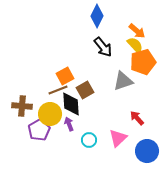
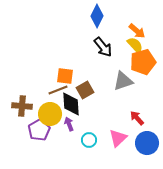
orange square: rotated 36 degrees clockwise
blue circle: moved 8 px up
